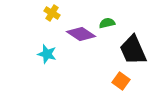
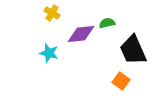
purple diamond: rotated 40 degrees counterclockwise
cyan star: moved 2 px right, 1 px up
